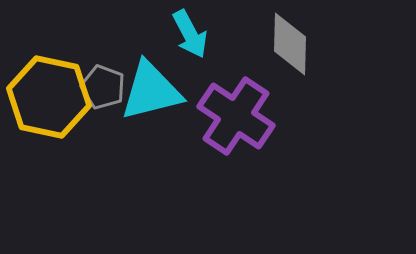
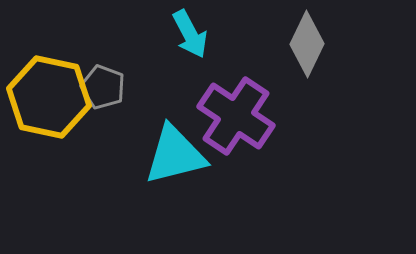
gray diamond: moved 17 px right; rotated 24 degrees clockwise
cyan triangle: moved 24 px right, 64 px down
